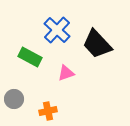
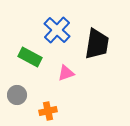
black trapezoid: rotated 128 degrees counterclockwise
gray circle: moved 3 px right, 4 px up
